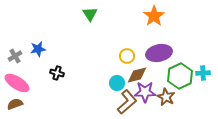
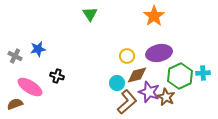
gray cross: rotated 32 degrees counterclockwise
black cross: moved 3 px down
pink ellipse: moved 13 px right, 4 px down
purple star: moved 4 px right; rotated 20 degrees clockwise
